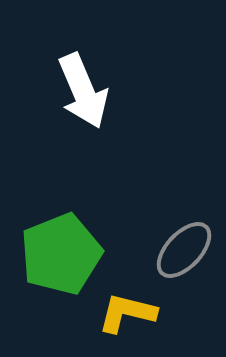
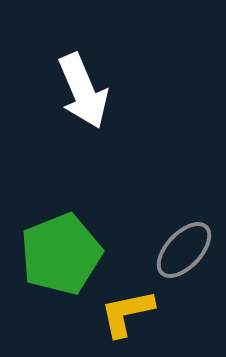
yellow L-shape: rotated 26 degrees counterclockwise
